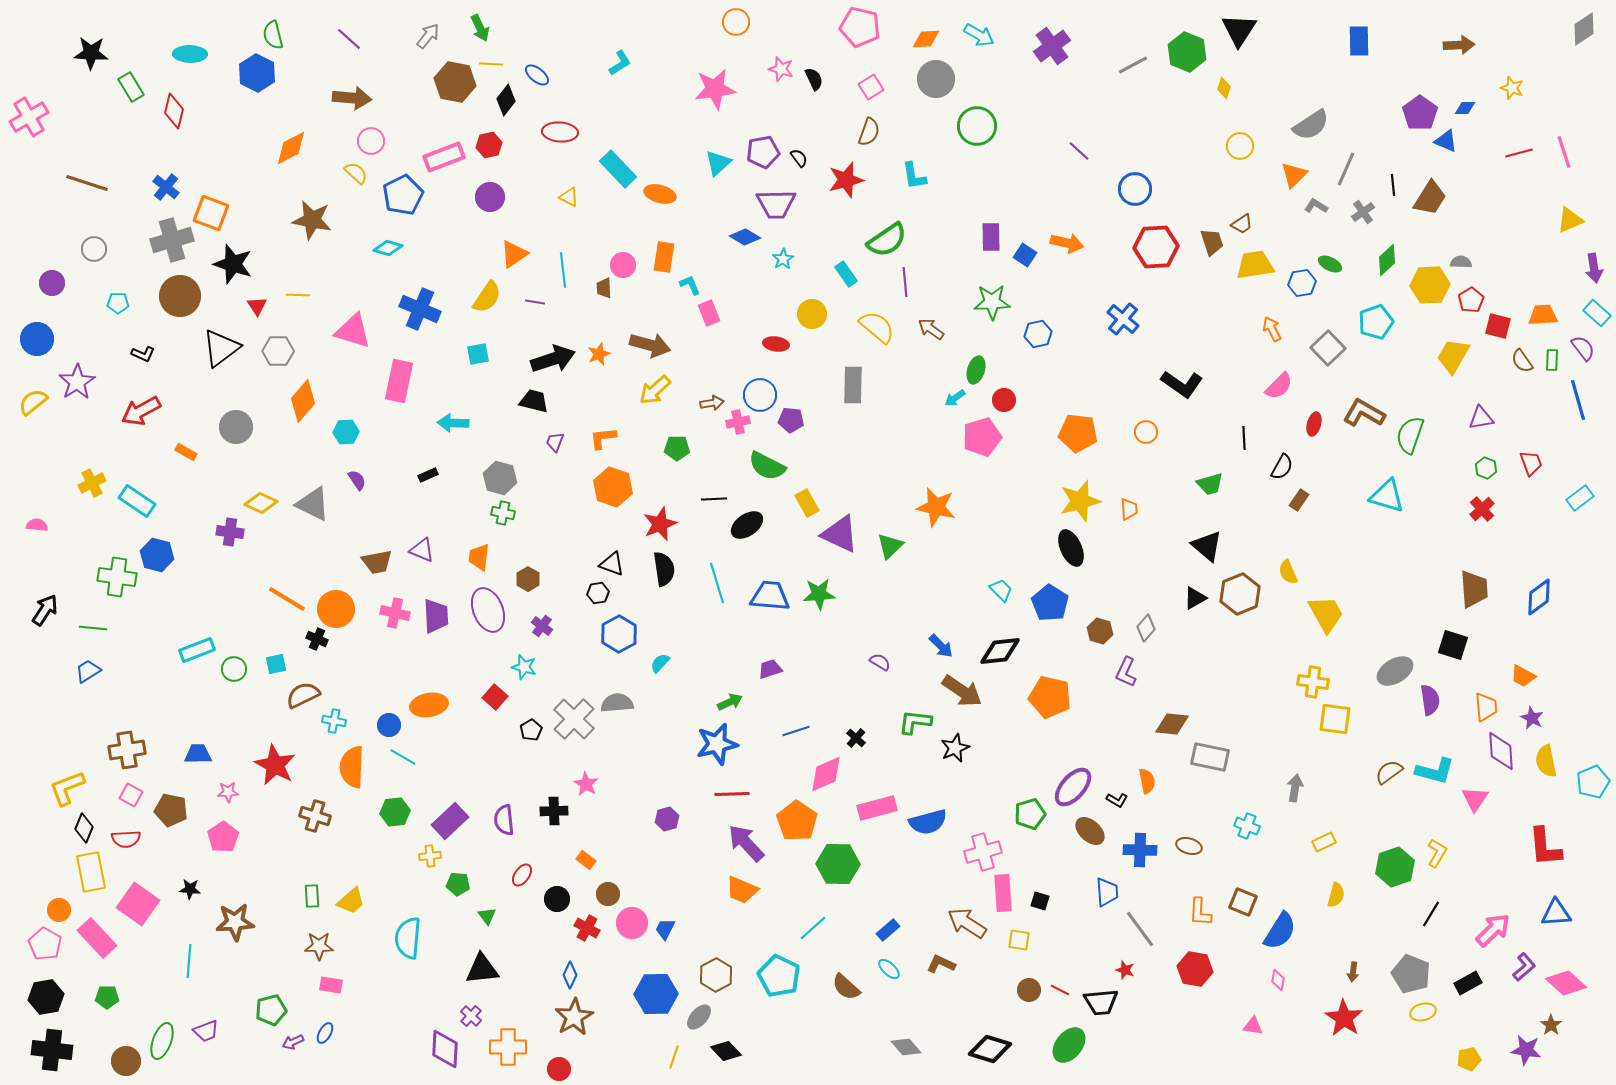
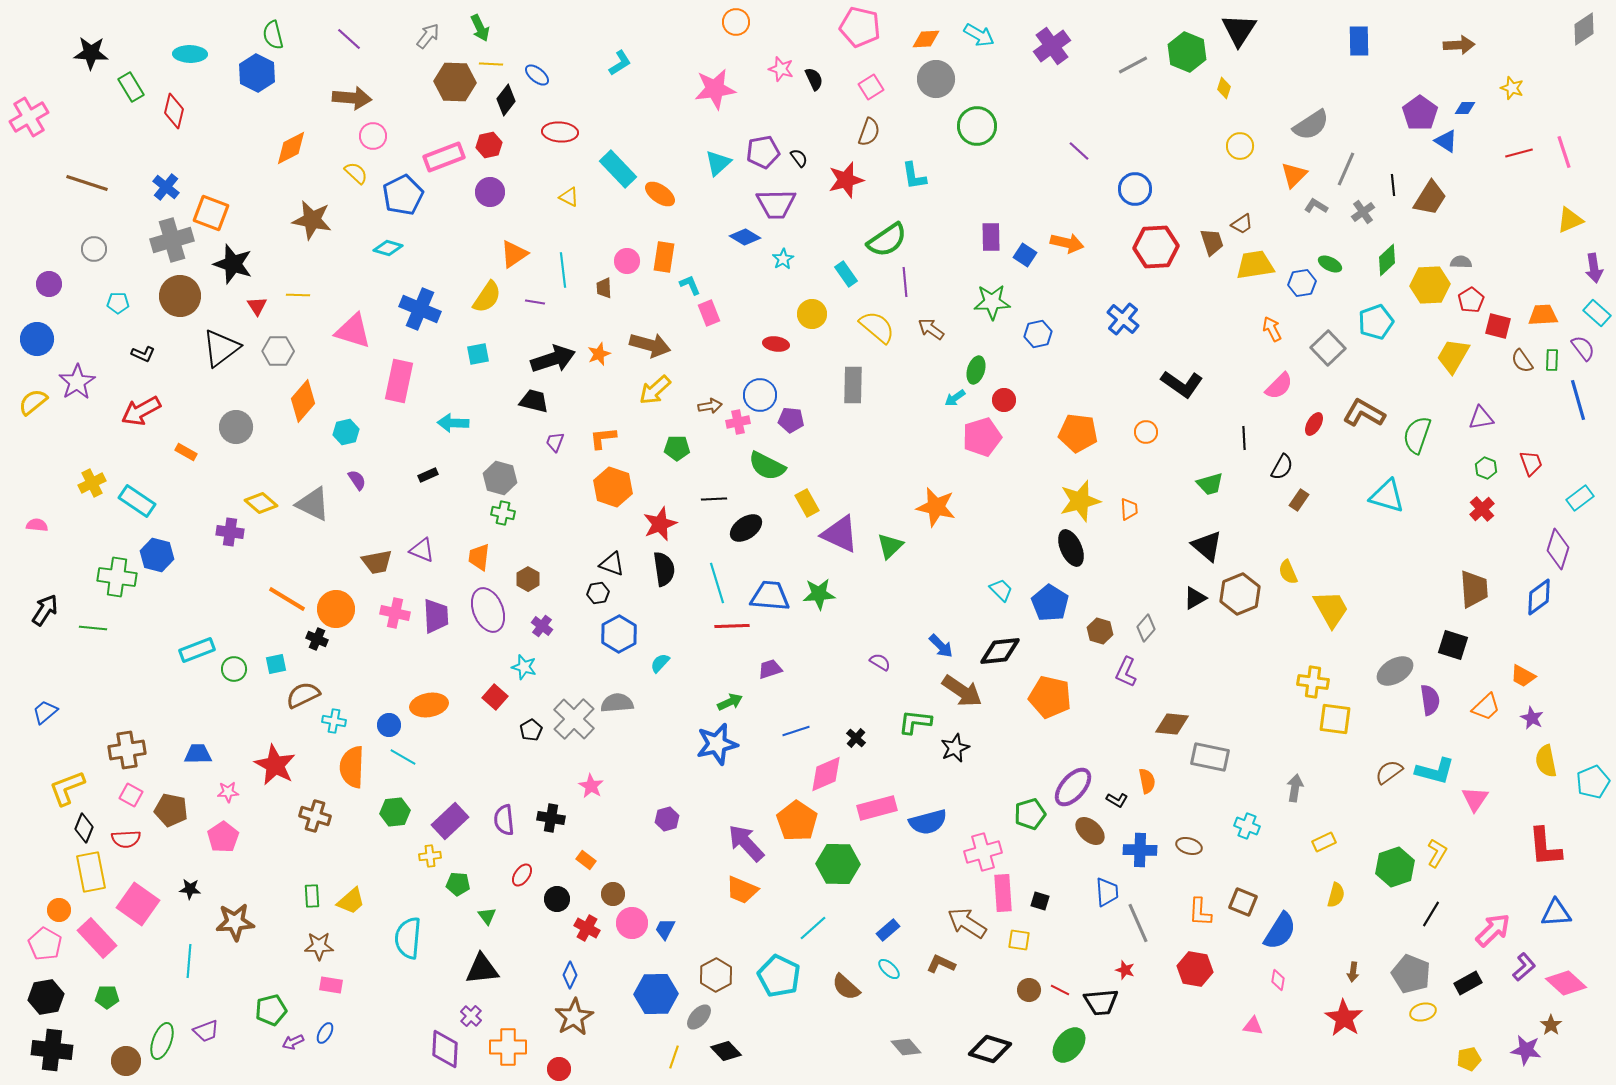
brown hexagon at (455, 82): rotated 9 degrees counterclockwise
pink circle at (371, 141): moved 2 px right, 5 px up
blue triangle at (1446, 141): rotated 10 degrees clockwise
orange ellipse at (660, 194): rotated 20 degrees clockwise
purple circle at (490, 197): moved 5 px up
pink circle at (623, 265): moved 4 px right, 4 px up
purple circle at (52, 283): moved 3 px left, 1 px down
brown arrow at (712, 403): moved 2 px left, 3 px down
red ellipse at (1314, 424): rotated 15 degrees clockwise
cyan hexagon at (346, 432): rotated 10 degrees counterclockwise
green semicircle at (1410, 435): moved 7 px right
yellow diamond at (261, 503): rotated 16 degrees clockwise
black ellipse at (747, 525): moved 1 px left, 3 px down
yellow trapezoid at (1326, 614): moved 5 px right, 5 px up
blue trapezoid at (88, 671): moved 43 px left, 41 px down; rotated 8 degrees counterclockwise
orange trapezoid at (1486, 707): rotated 52 degrees clockwise
purple diamond at (1501, 751): moved 57 px right, 202 px up; rotated 21 degrees clockwise
pink star at (586, 784): moved 5 px right, 2 px down
red line at (732, 794): moved 168 px up
black cross at (554, 811): moved 3 px left, 7 px down; rotated 12 degrees clockwise
brown circle at (608, 894): moved 5 px right
gray line at (1140, 929): moved 2 px left, 6 px up; rotated 12 degrees clockwise
